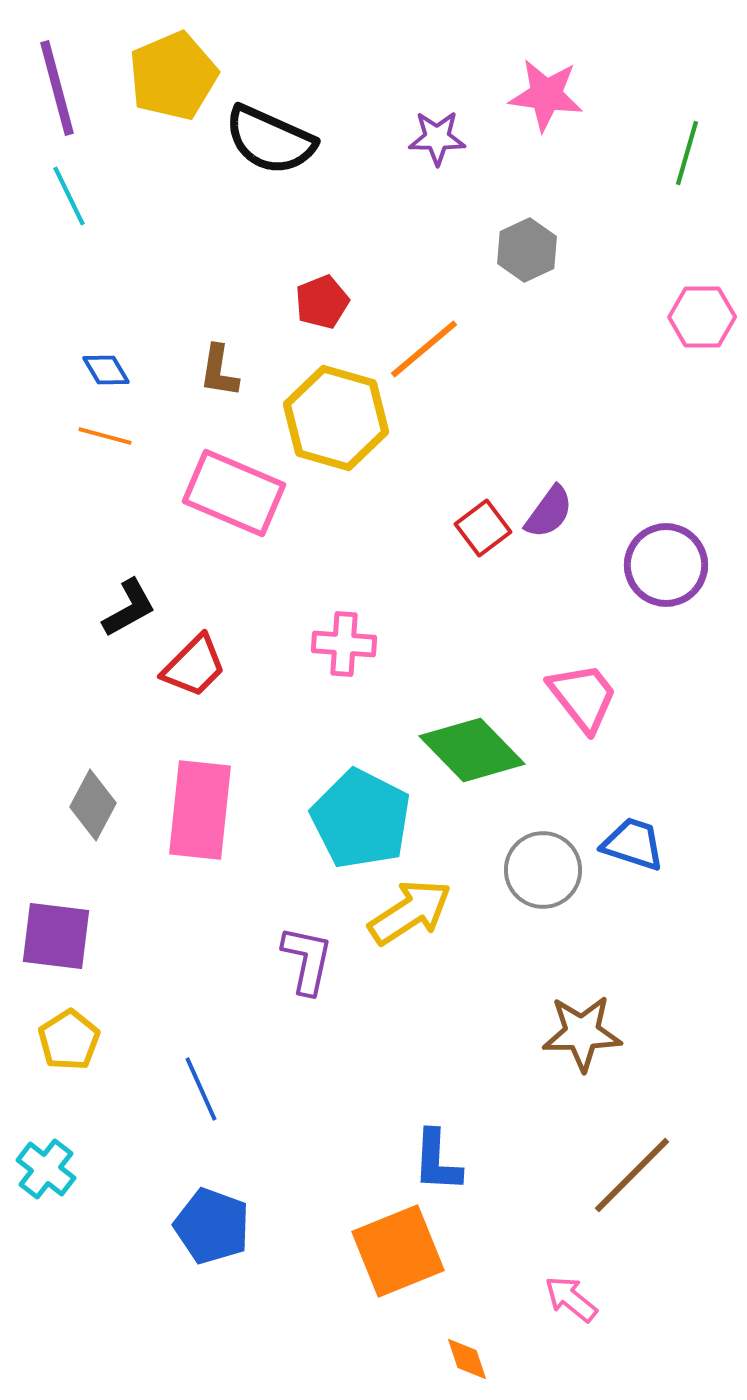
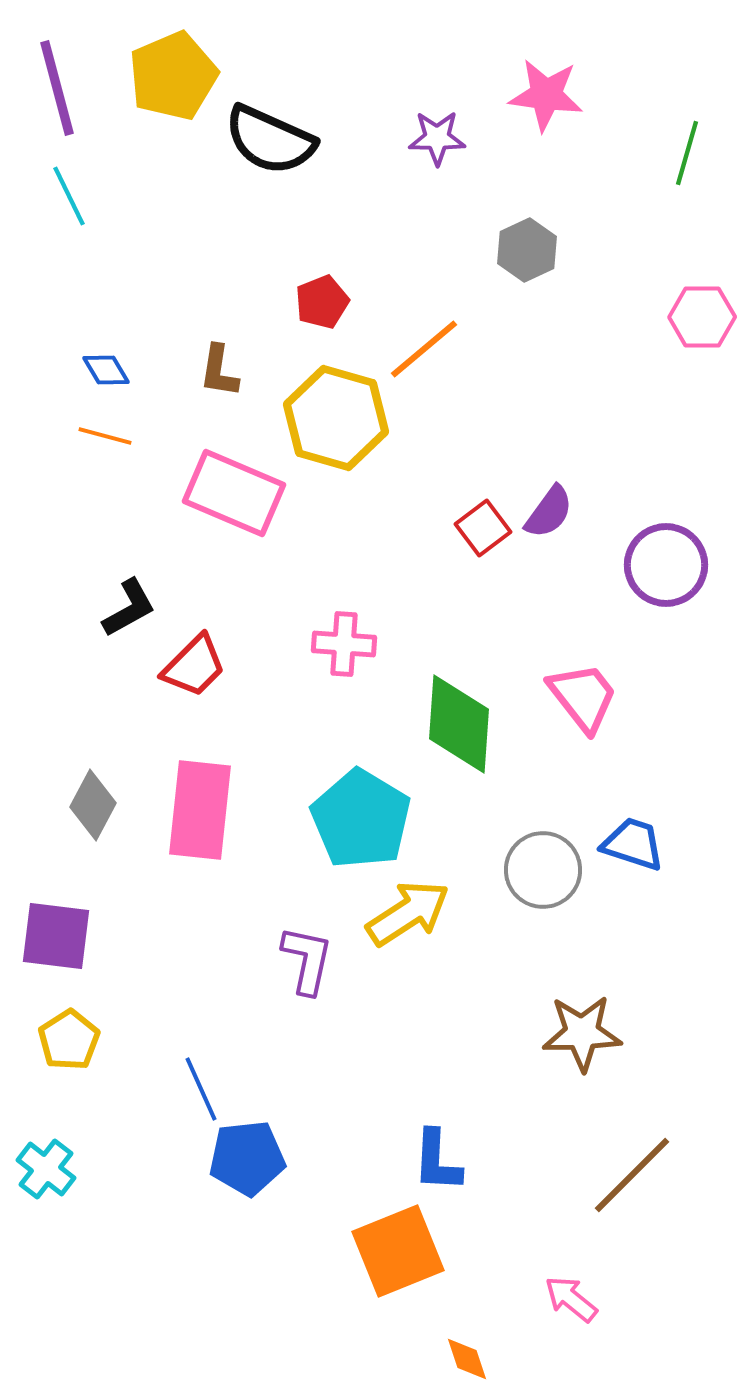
green diamond at (472, 750): moved 13 px left, 26 px up; rotated 48 degrees clockwise
cyan pentagon at (361, 819): rotated 4 degrees clockwise
yellow arrow at (410, 912): moved 2 px left, 1 px down
blue pentagon at (212, 1226): moved 35 px right, 68 px up; rotated 26 degrees counterclockwise
